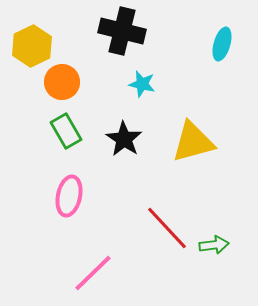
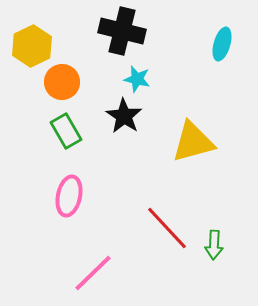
cyan star: moved 5 px left, 5 px up
black star: moved 23 px up
green arrow: rotated 100 degrees clockwise
